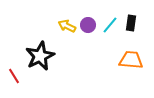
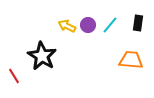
black rectangle: moved 7 px right
black star: moved 2 px right; rotated 16 degrees counterclockwise
